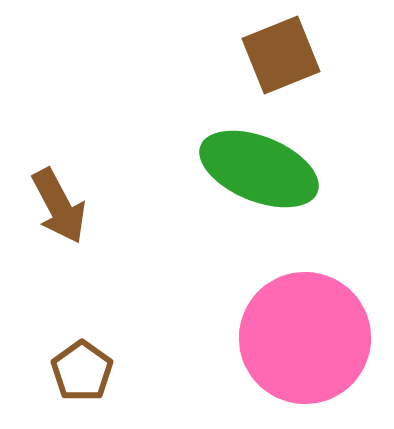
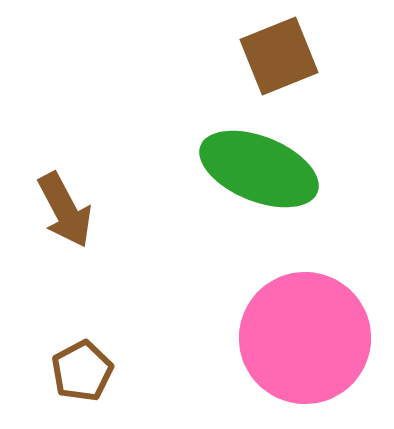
brown square: moved 2 px left, 1 px down
brown arrow: moved 6 px right, 4 px down
brown pentagon: rotated 8 degrees clockwise
